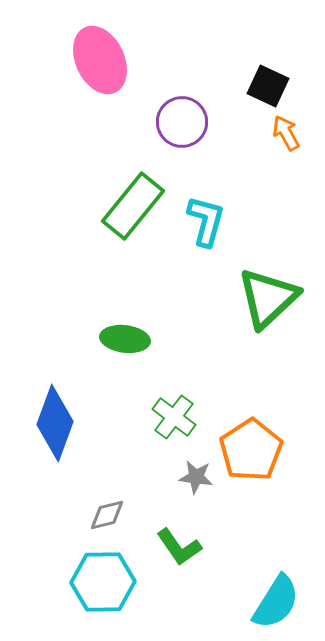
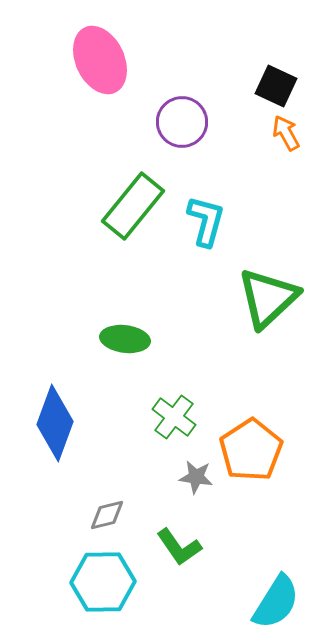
black square: moved 8 px right
